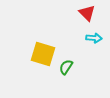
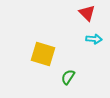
cyan arrow: moved 1 px down
green semicircle: moved 2 px right, 10 px down
